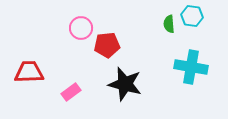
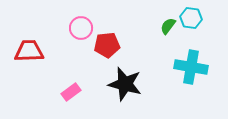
cyan hexagon: moved 1 px left, 2 px down
green semicircle: moved 1 px left, 2 px down; rotated 42 degrees clockwise
red trapezoid: moved 21 px up
